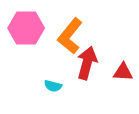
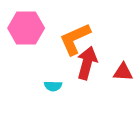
orange L-shape: moved 5 px right, 3 px down; rotated 27 degrees clockwise
cyan semicircle: rotated 12 degrees counterclockwise
